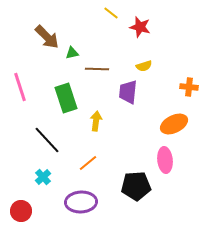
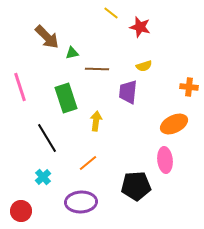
black line: moved 2 px up; rotated 12 degrees clockwise
